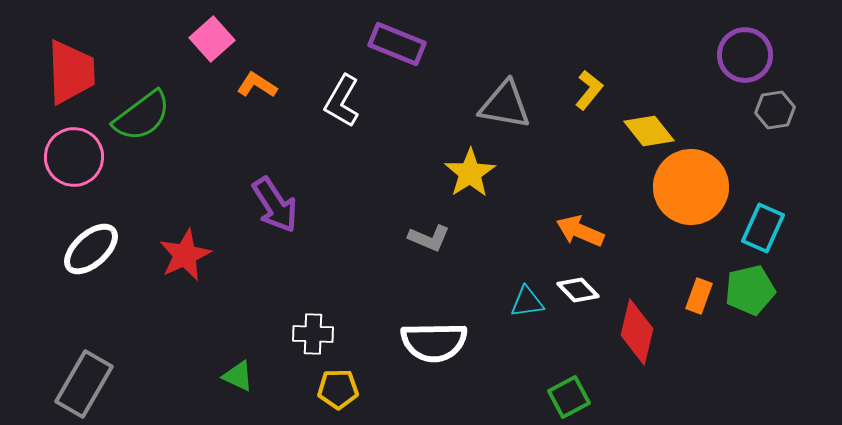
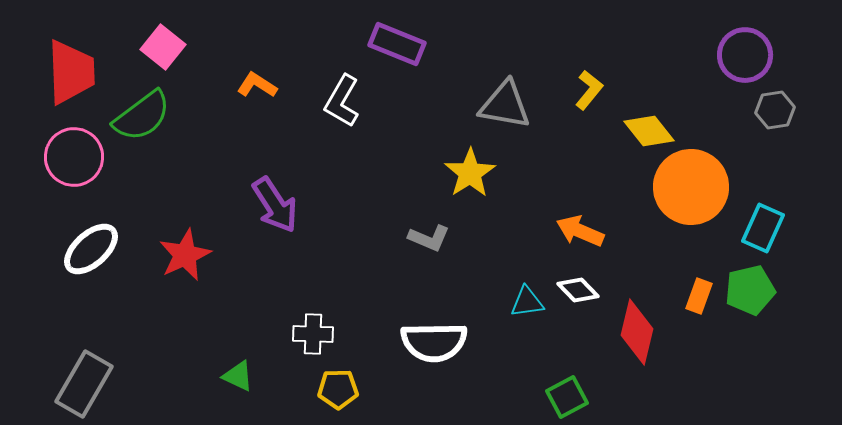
pink square: moved 49 px left, 8 px down; rotated 9 degrees counterclockwise
green square: moved 2 px left
